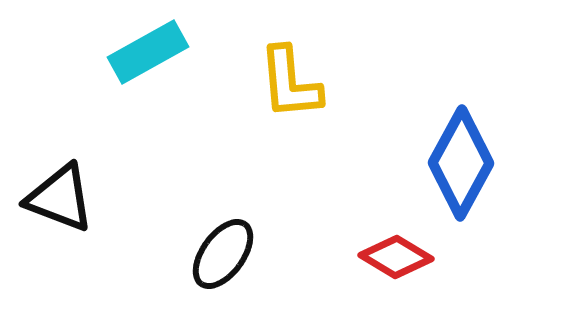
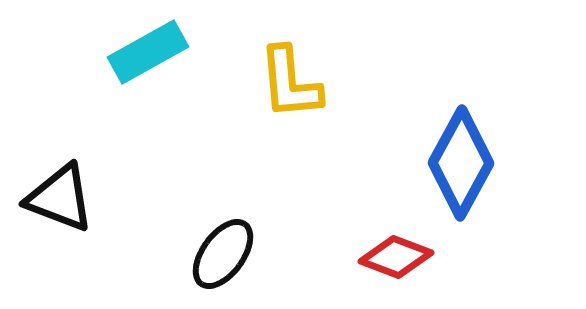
red diamond: rotated 10 degrees counterclockwise
